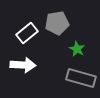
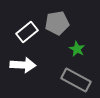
white rectangle: moved 1 px up
gray rectangle: moved 5 px left, 2 px down; rotated 12 degrees clockwise
